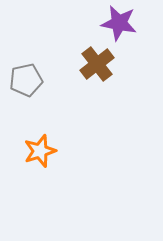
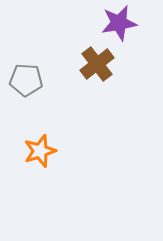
purple star: rotated 21 degrees counterclockwise
gray pentagon: rotated 16 degrees clockwise
